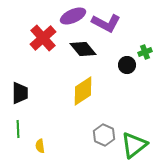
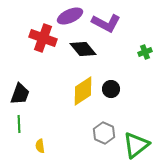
purple ellipse: moved 3 px left
red cross: rotated 28 degrees counterclockwise
black circle: moved 16 px left, 24 px down
black trapezoid: moved 1 px down; rotated 20 degrees clockwise
green line: moved 1 px right, 5 px up
gray hexagon: moved 2 px up
green triangle: moved 2 px right
